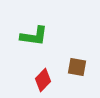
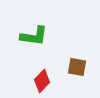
red diamond: moved 1 px left, 1 px down
